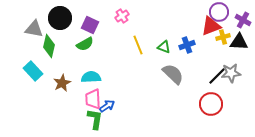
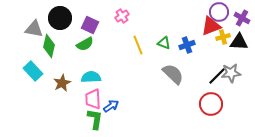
purple cross: moved 1 px left, 2 px up
green triangle: moved 4 px up
blue arrow: moved 4 px right
